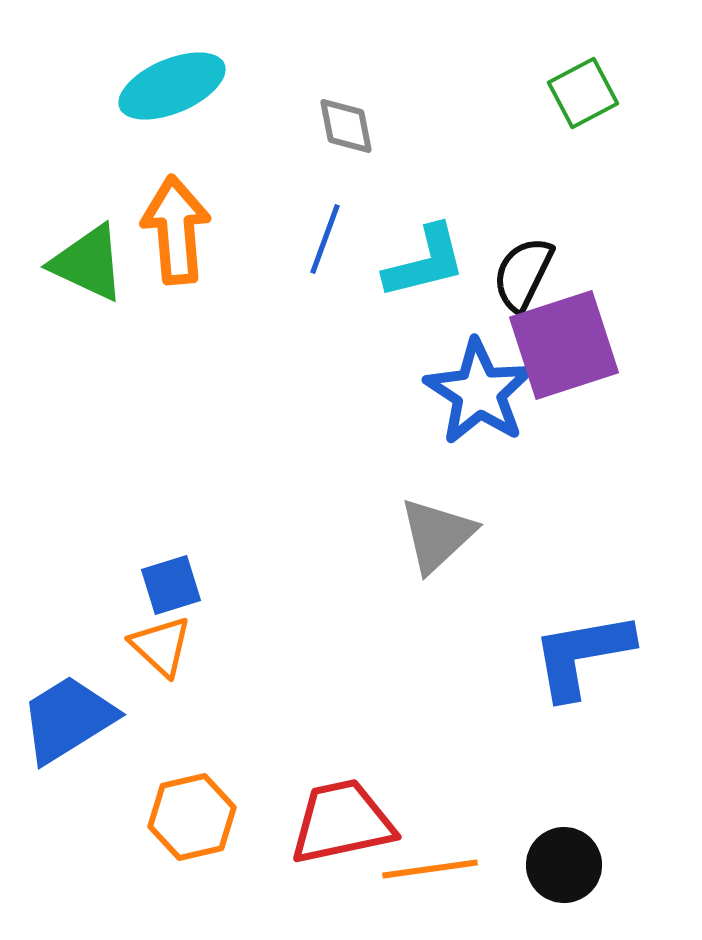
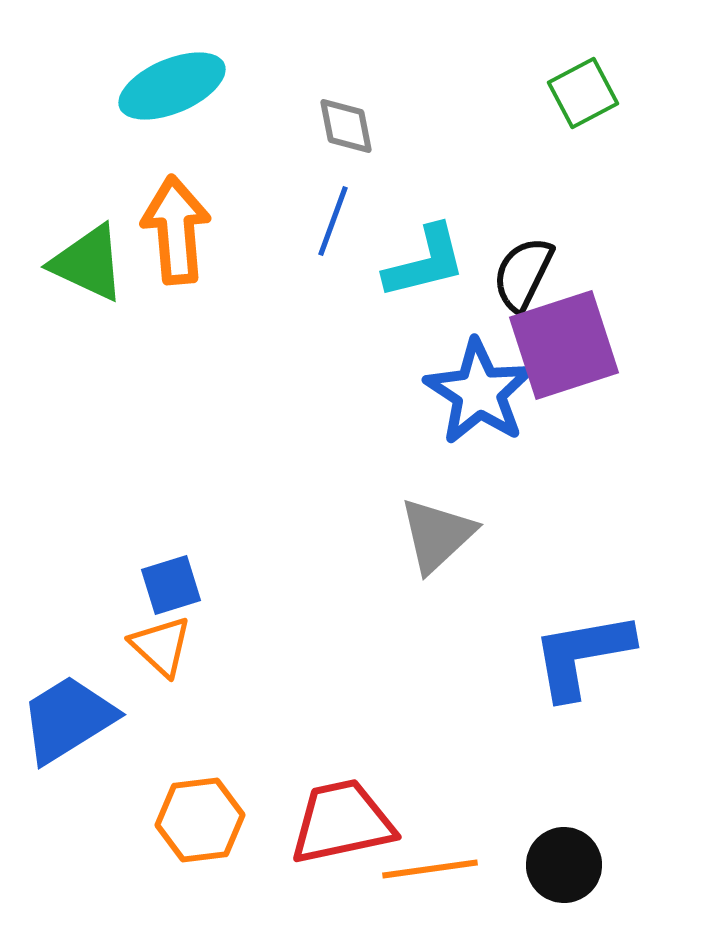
blue line: moved 8 px right, 18 px up
orange hexagon: moved 8 px right, 3 px down; rotated 6 degrees clockwise
